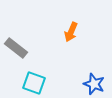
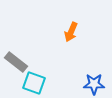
gray rectangle: moved 14 px down
blue star: rotated 20 degrees counterclockwise
